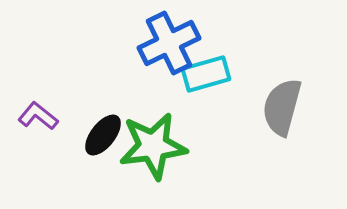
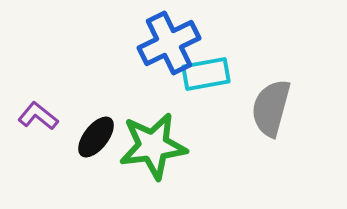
cyan rectangle: rotated 6 degrees clockwise
gray semicircle: moved 11 px left, 1 px down
black ellipse: moved 7 px left, 2 px down
